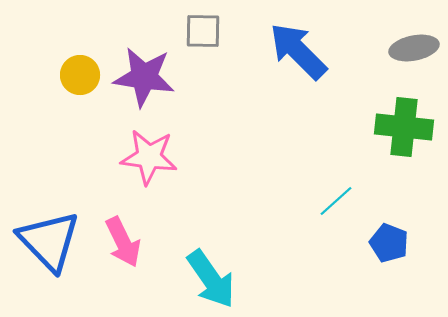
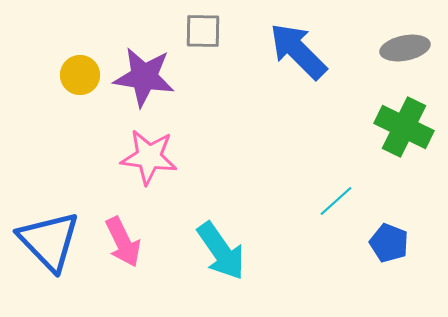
gray ellipse: moved 9 px left
green cross: rotated 20 degrees clockwise
cyan arrow: moved 10 px right, 28 px up
